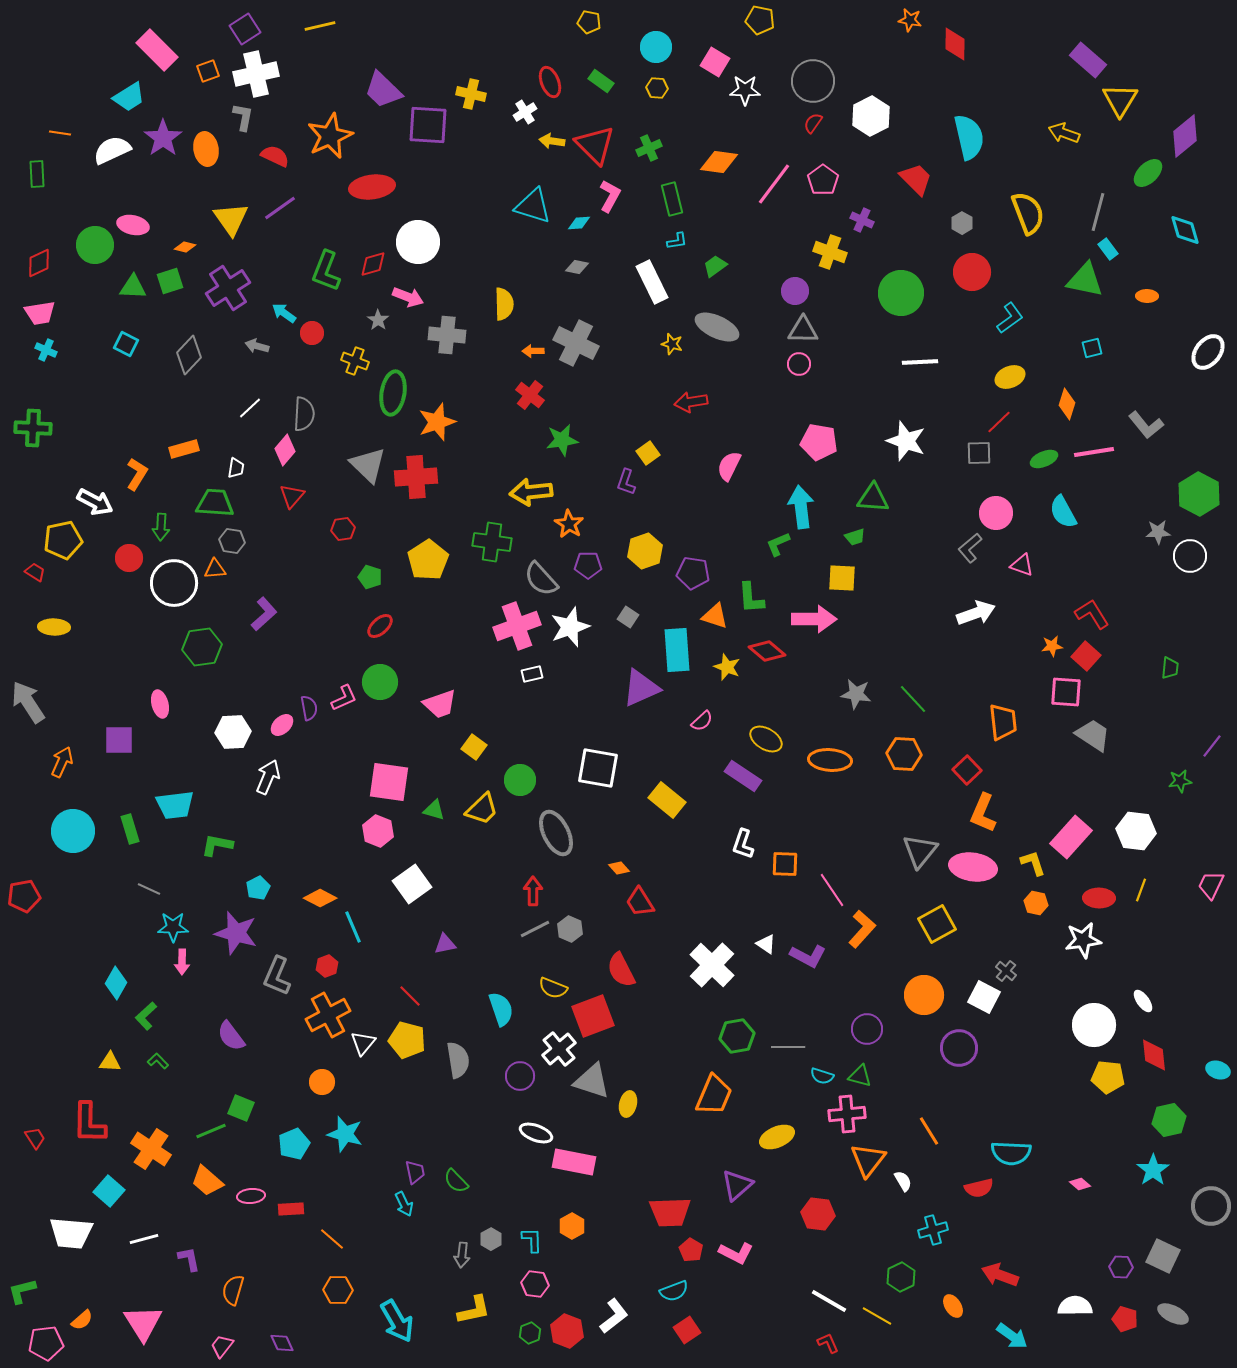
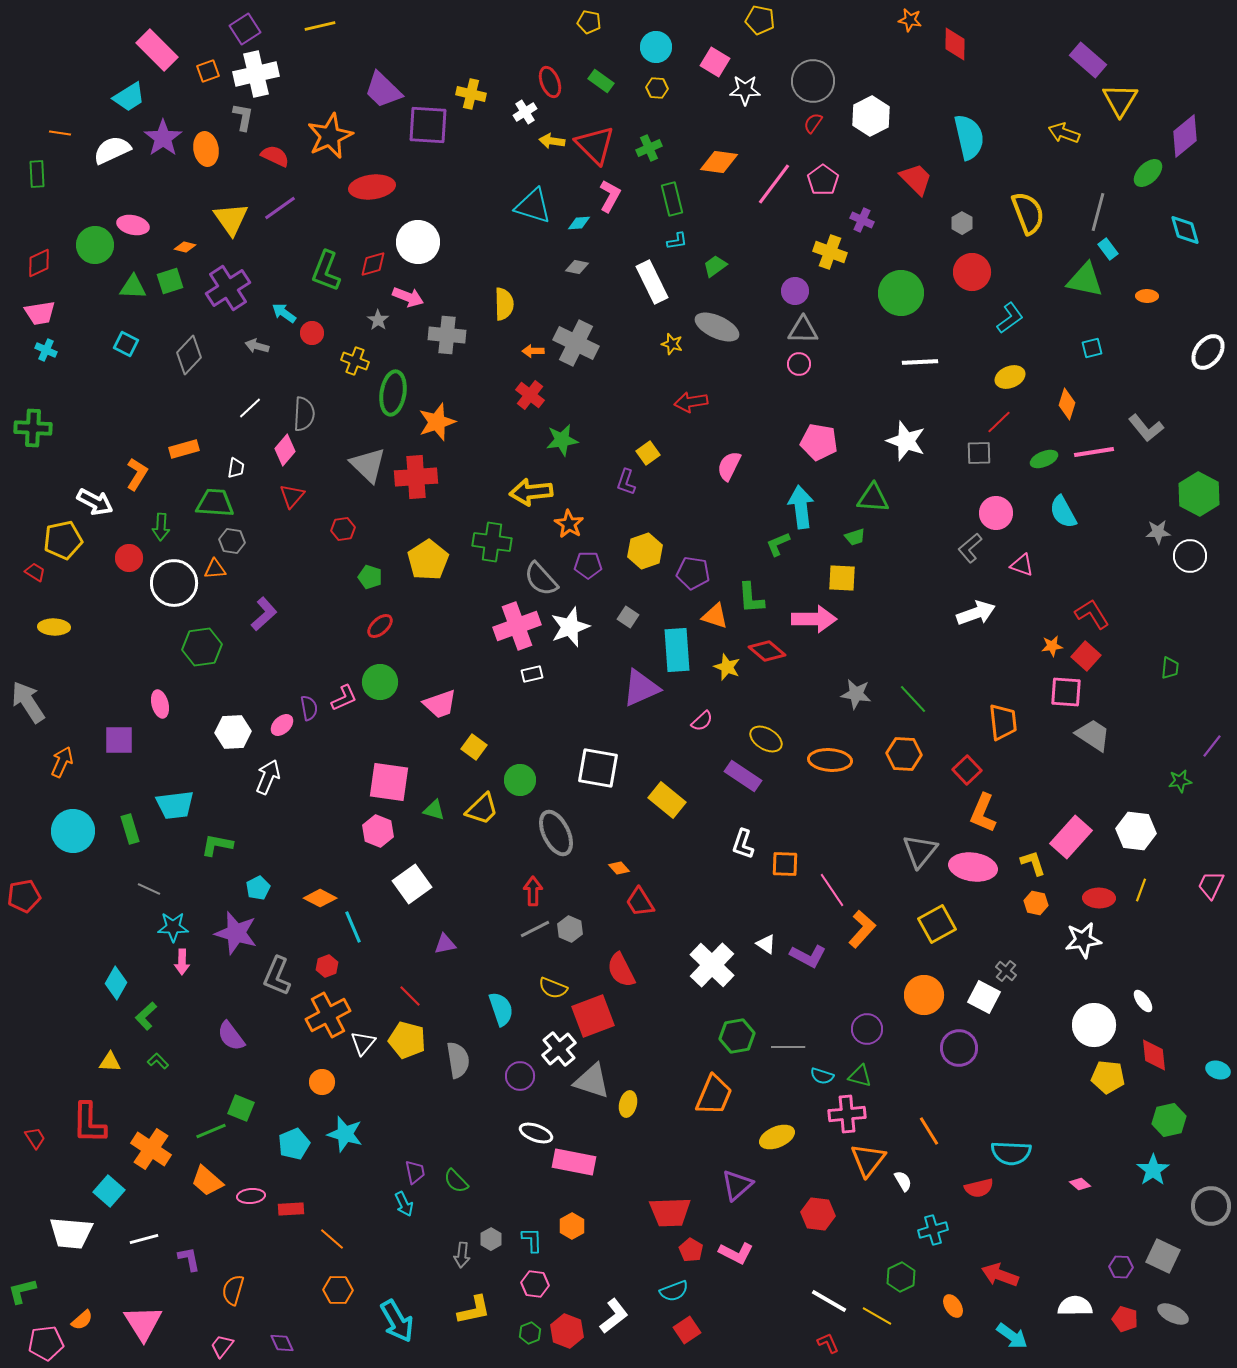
gray L-shape at (1146, 425): moved 3 px down
